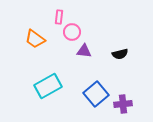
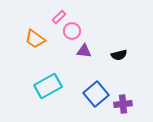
pink rectangle: rotated 40 degrees clockwise
pink circle: moved 1 px up
black semicircle: moved 1 px left, 1 px down
